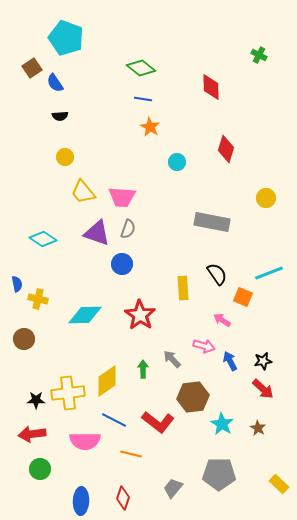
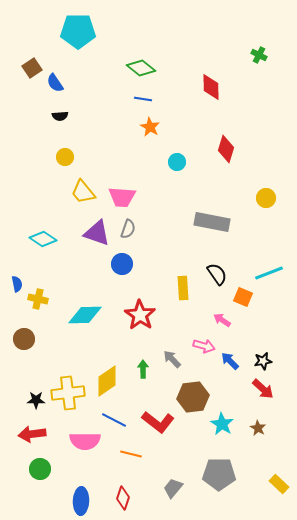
cyan pentagon at (66, 38): moved 12 px right, 7 px up; rotated 20 degrees counterclockwise
blue arrow at (230, 361): rotated 18 degrees counterclockwise
